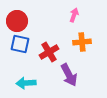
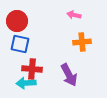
pink arrow: rotated 96 degrees counterclockwise
red cross: moved 17 px left, 17 px down; rotated 36 degrees clockwise
